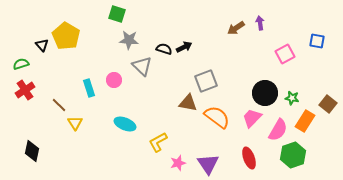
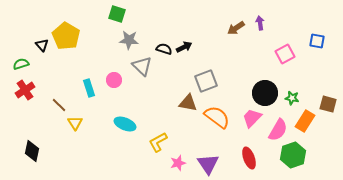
brown square: rotated 24 degrees counterclockwise
